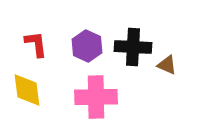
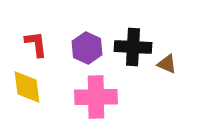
purple hexagon: moved 2 px down
brown triangle: moved 1 px up
yellow diamond: moved 3 px up
